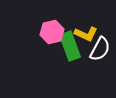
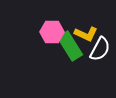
pink hexagon: rotated 15 degrees clockwise
green rectangle: rotated 12 degrees counterclockwise
